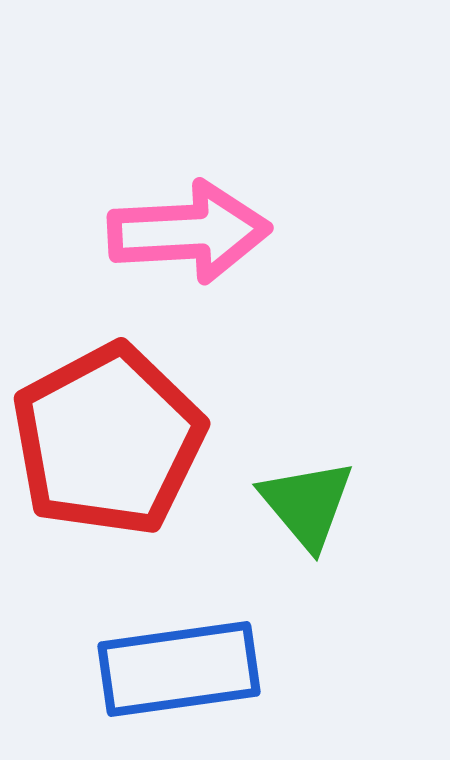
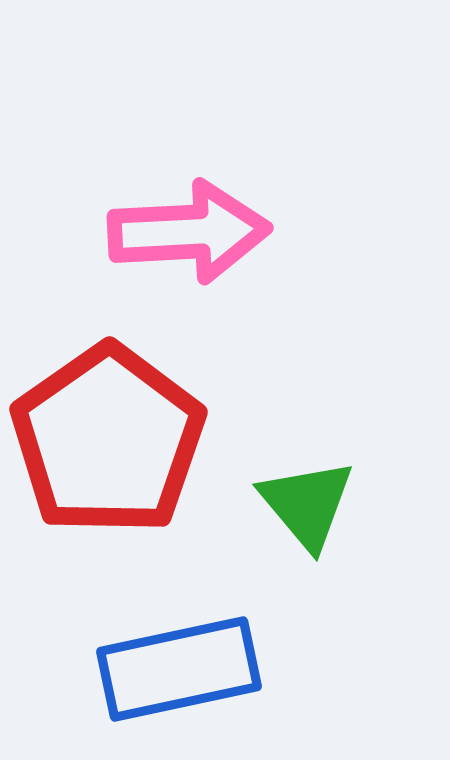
red pentagon: rotated 7 degrees counterclockwise
blue rectangle: rotated 4 degrees counterclockwise
